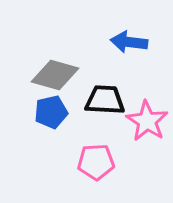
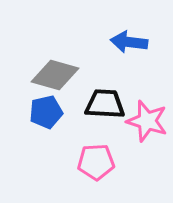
black trapezoid: moved 4 px down
blue pentagon: moved 5 px left
pink star: rotated 15 degrees counterclockwise
